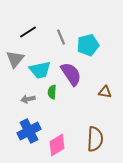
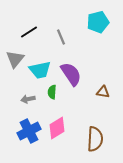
black line: moved 1 px right
cyan pentagon: moved 10 px right, 23 px up
brown triangle: moved 2 px left
pink diamond: moved 17 px up
